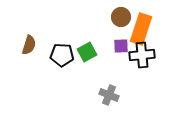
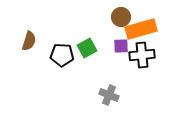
orange rectangle: rotated 56 degrees clockwise
brown semicircle: moved 4 px up
green square: moved 4 px up
